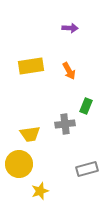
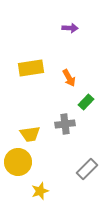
yellow rectangle: moved 2 px down
orange arrow: moved 7 px down
green rectangle: moved 4 px up; rotated 21 degrees clockwise
yellow circle: moved 1 px left, 2 px up
gray rectangle: rotated 30 degrees counterclockwise
